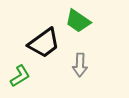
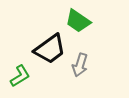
black trapezoid: moved 6 px right, 6 px down
gray arrow: rotated 15 degrees clockwise
